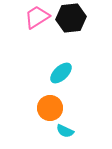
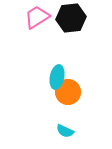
cyan ellipse: moved 4 px left, 4 px down; rotated 35 degrees counterclockwise
orange circle: moved 18 px right, 16 px up
